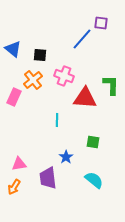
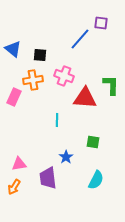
blue line: moved 2 px left
orange cross: rotated 30 degrees clockwise
cyan semicircle: moved 2 px right; rotated 78 degrees clockwise
